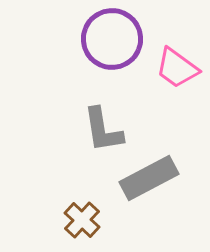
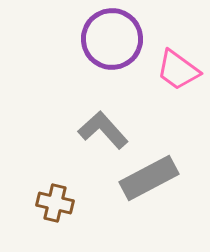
pink trapezoid: moved 1 px right, 2 px down
gray L-shape: rotated 147 degrees clockwise
brown cross: moved 27 px left, 17 px up; rotated 30 degrees counterclockwise
